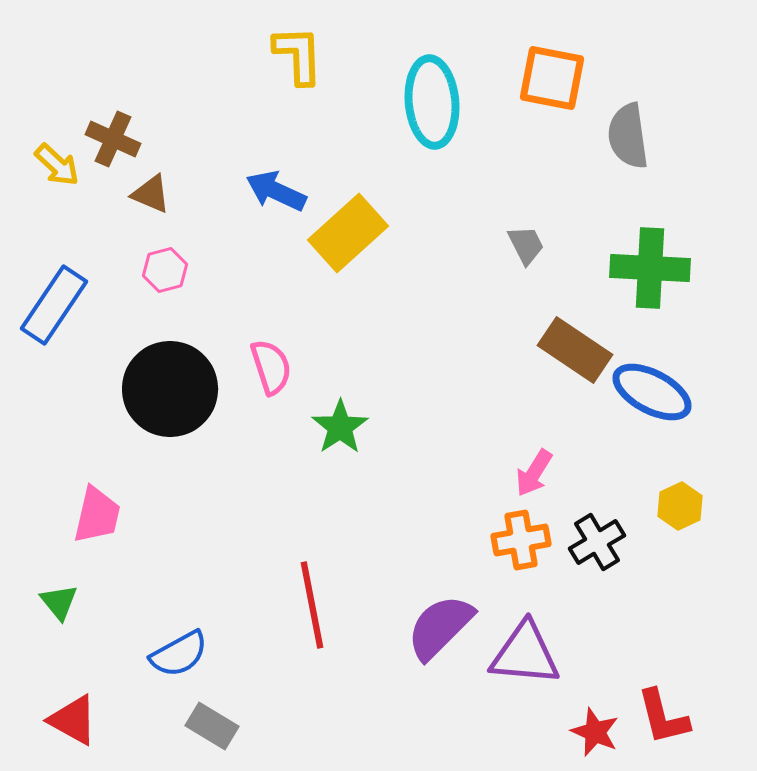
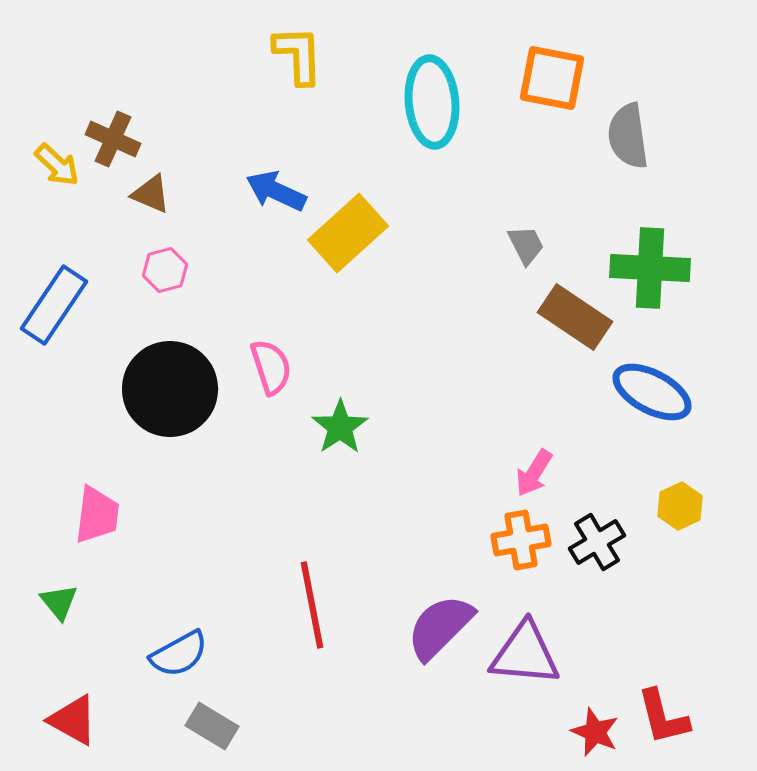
brown rectangle: moved 33 px up
pink trapezoid: rotated 6 degrees counterclockwise
